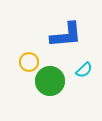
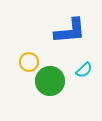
blue L-shape: moved 4 px right, 4 px up
